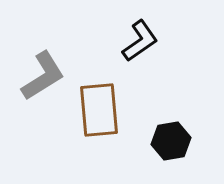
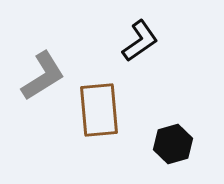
black hexagon: moved 2 px right, 3 px down; rotated 6 degrees counterclockwise
